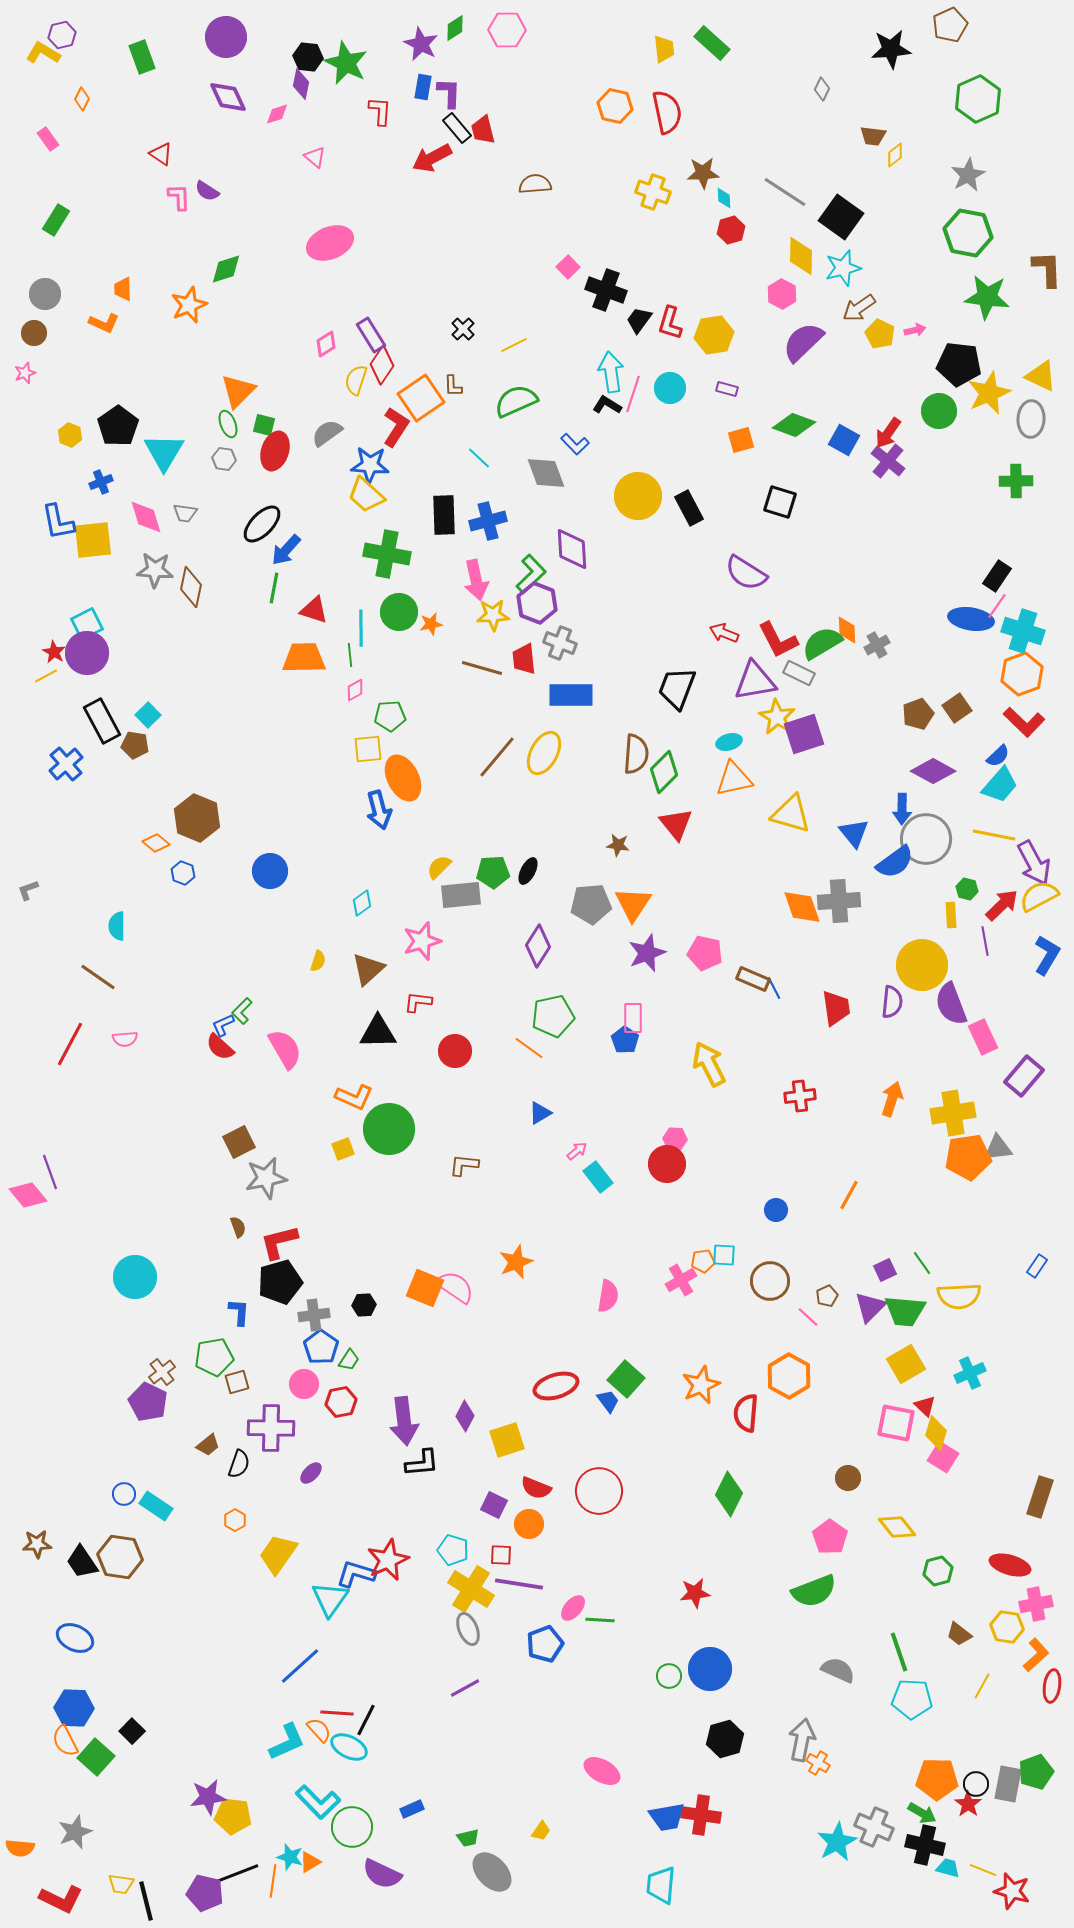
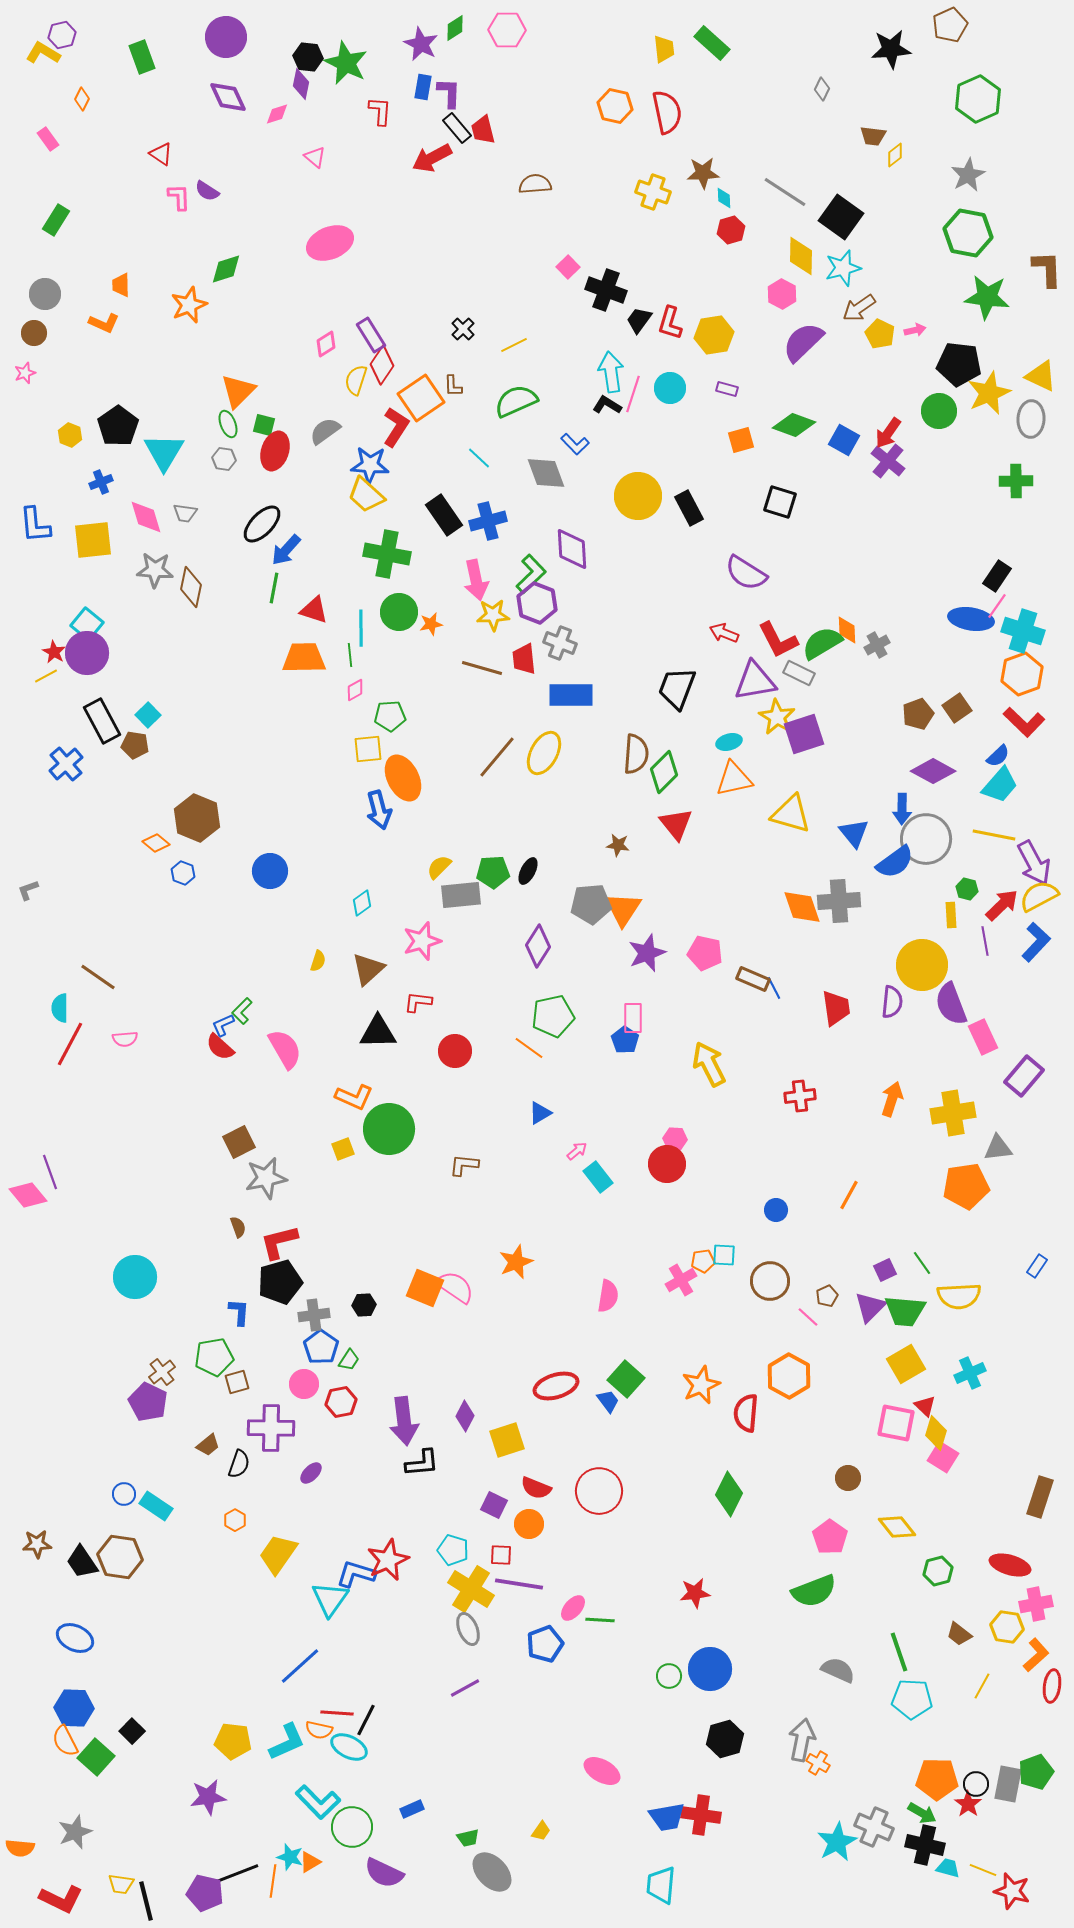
orange trapezoid at (123, 289): moved 2 px left, 4 px up
gray semicircle at (327, 433): moved 2 px left, 2 px up
black rectangle at (444, 515): rotated 33 degrees counterclockwise
blue L-shape at (58, 522): moved 23 px left, 3 px down; rotated 6 degrees clockwise
cyan square at (87, 624): rotated 24 degrees counterclockwise
orange triangle at (633, 904): moved 10 px left, 5 px down
cyan semicircle at (117, 926): moved 57 px left, 82 px down
blue L-shape at (1047, 955): moved 11 px left, 13 px up; rotated 12 degrees clockwise
orange pentagon at (968, 1157): moved 2 px left, 29 px down
orange semicircle at (319, 1730): rotated 144 degrees clockwise
yellow pentagon at (233, 1816): moved 75 px up
purple semicircle at (382, 1874): moved 2 px right, 1 px up
